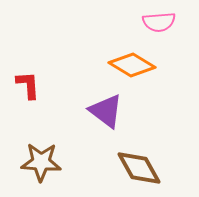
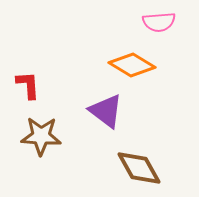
brown star: moved 26 px up
